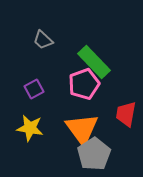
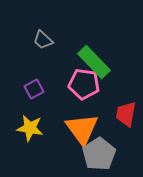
pink pentagon: rotated 28 degrees clockwise
gray pentagon: moved 5 px right
